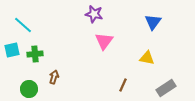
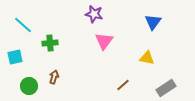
cyan square: moved 3 px right, 7 px down
green cross: moved 15 px right, 11 px up
brown line: rotated 24 degrees clockwise
green circle: moved 3 px up
